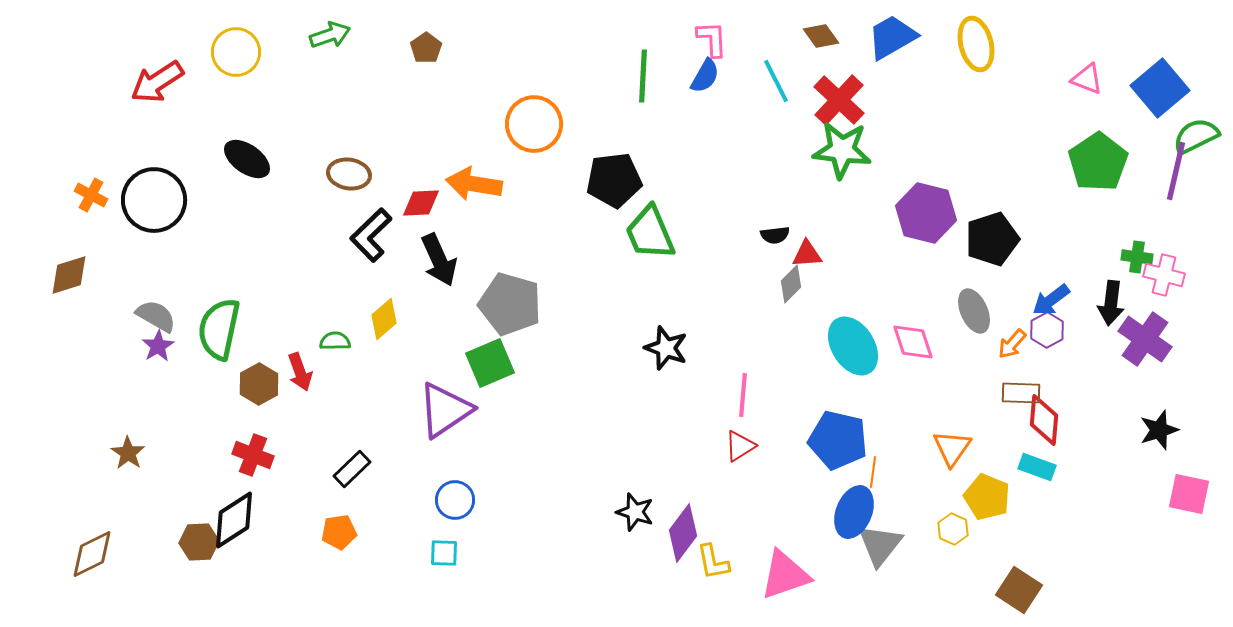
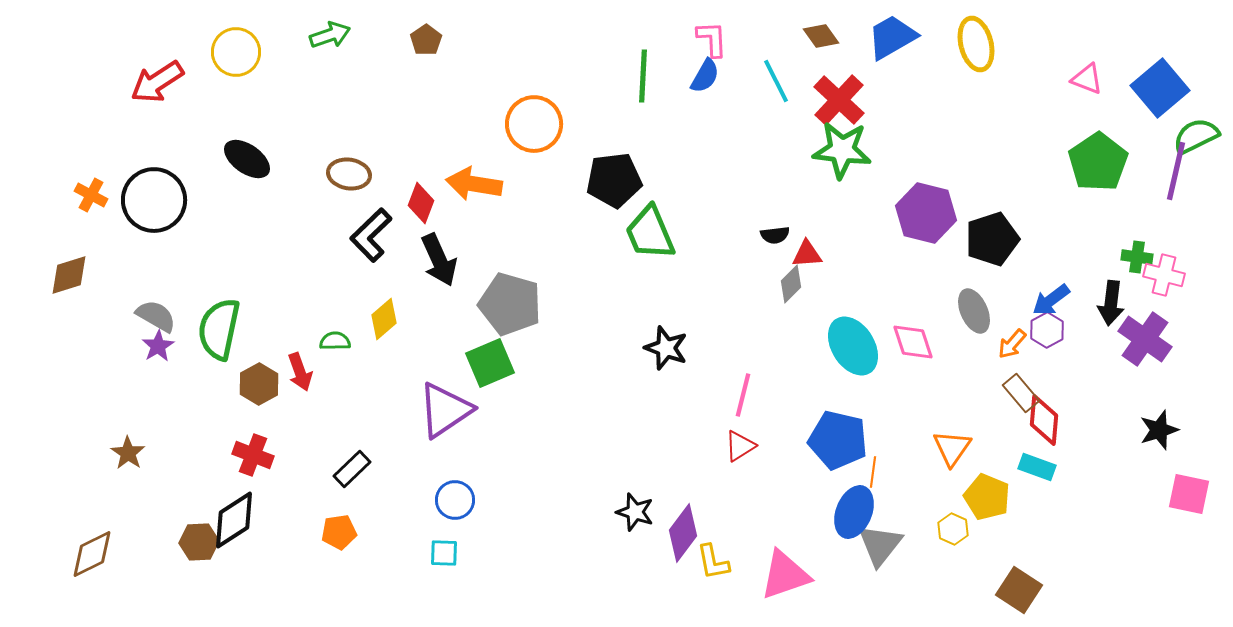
brown pentagon at (426, 48): moved 8 px up
red diamond at (421, 203): rotated 66 degrees counterclockwise
brown rectangle at (1021, 393): rotated 48 degrees clockwise
pink line at (743, 395): rotated 9 degrees clockwise
